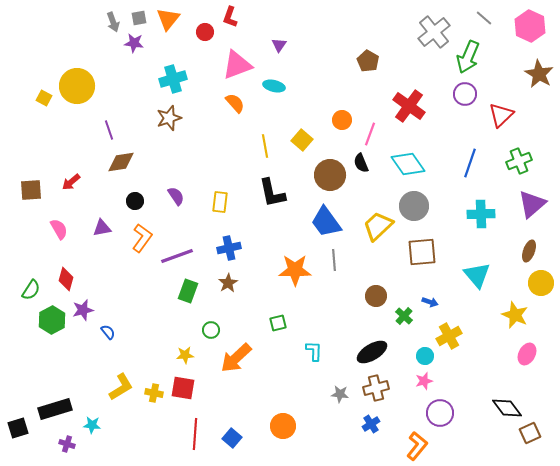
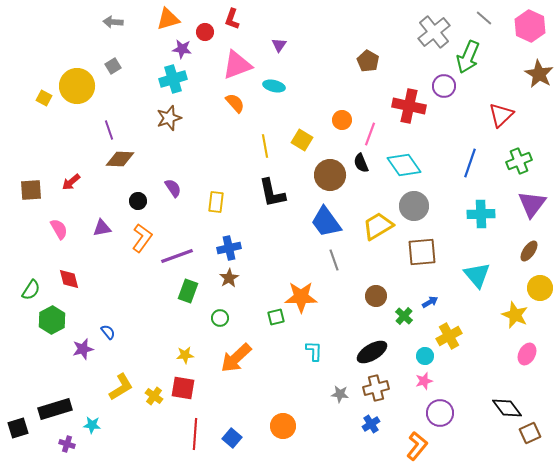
red L-shape at (230, 17): moved 2 px right, 2 px down
gray square at (139, 18): moved 26 px left, 48 px down; rotated 21 degrees counterclockwise
orange triangle at (168, 19): rotated 35 degrees clockwise
gray arrow at (113, 22): rotated 114 degrees clockwise
purple star at (134, 43): moved 48 px right, 6 px down
purple circle at (465, 94): moved 21 px left, 8 px up
red cross at (409, 106): rotated 24 degrees counterclockwise
yellow square at (302, 140): rotated 10 degrees counterclockwise
brown diamond at (121, 162): moved 1 px left, 3 px up; rotated 12 degrees clockwise
cyan diamond at (408, 164): moved 4 px left, 1 px down
purple semicircle at (176, 196): moved 3 px left, 8 px up
black circle at (135, 201): moved 3 px right
yellow rectangle at (220, 202): moved 4 px left
purple triangle at (532, 204): rotated 12 degrees counterclockwise
yellow trapezoid at (378, 226): rotated 12 degrees clockwise
brown ellipse at (529, 251): rotated 15 degrees clockwise
gray line at (334, 260): rotated 15 degrees counterclockwise
orange star at (295, 270): moved 6 px right, 27 px down
red diamond at (66, 279): moved 3 px right; rotated 30 degrees counterclockwise
brown star at (228, 283): moved 1 px right, 5 px up
yellow circle at (541, 283): moved 1 px left, 5 px down
blue arrow at (430, 302): rotated 49 degrees counterclockwise
purple star at (83, 310): moved 39 px down
green square at (278, 323): moved 2 px left, 6 px up
green circle at (211, 330): moved 9 px right, 12 px up
yellow cross at (154, 393): moved 3 px down; rotated 24 degrees clockwise
